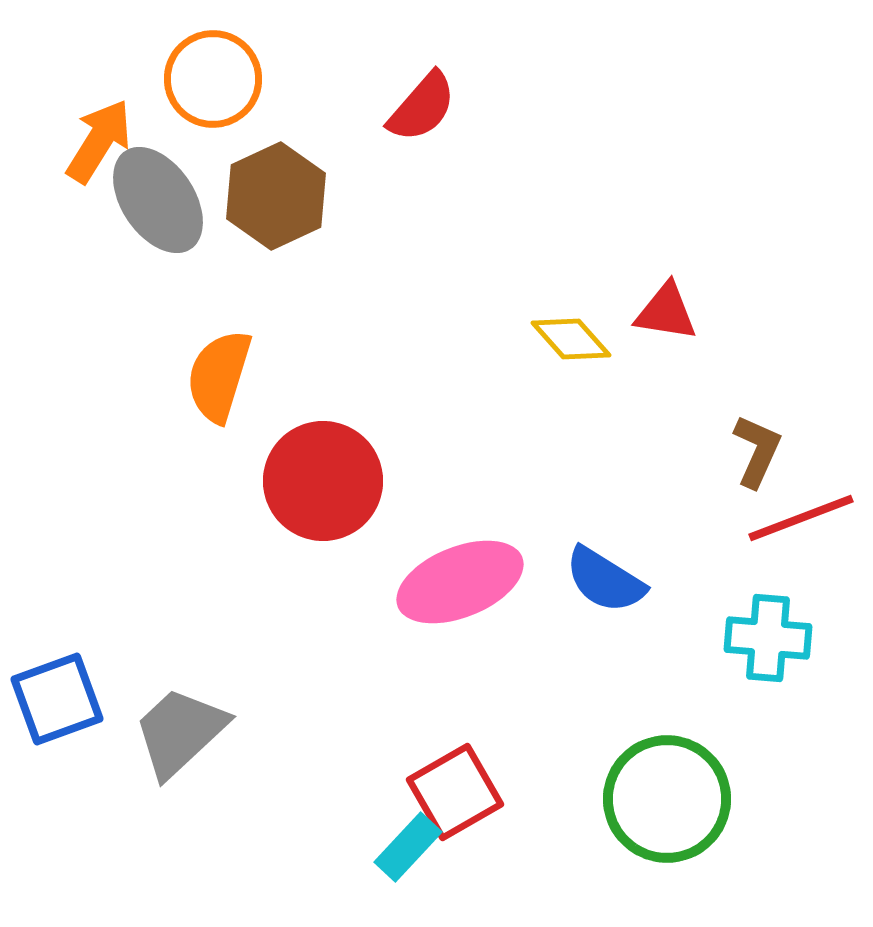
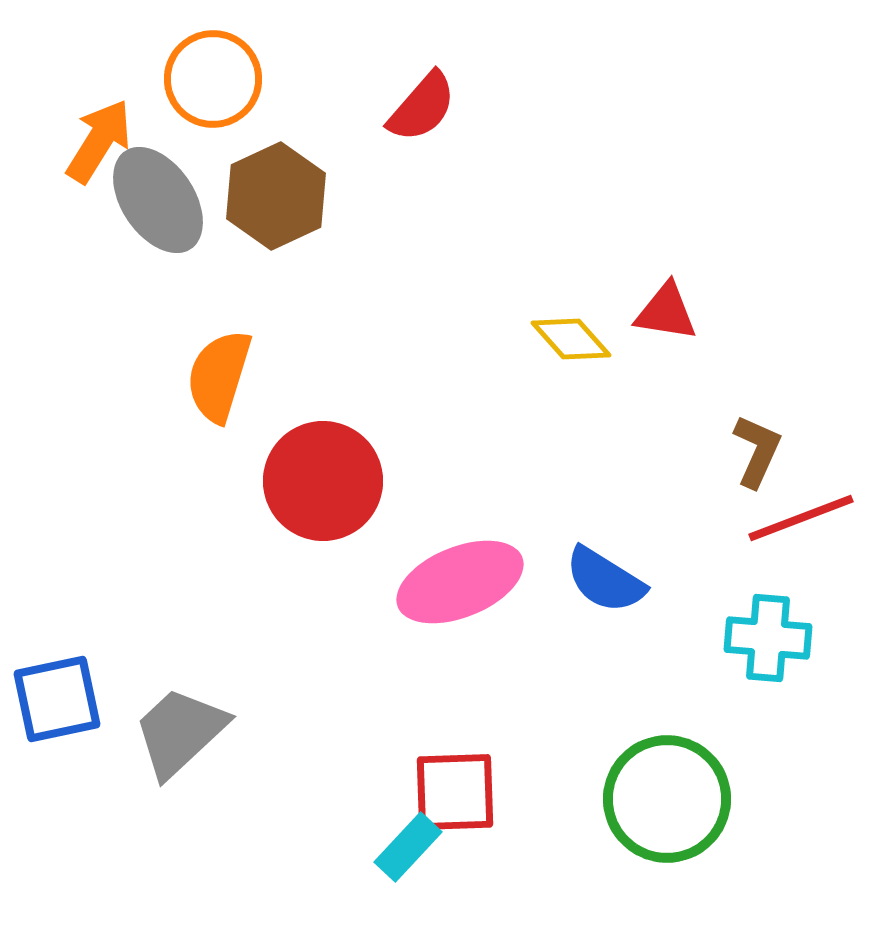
blue square: rotated 8 degrees clockwise
red square: rotated 28 degrees clockwise
